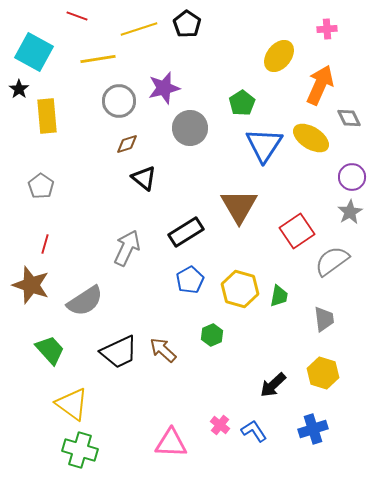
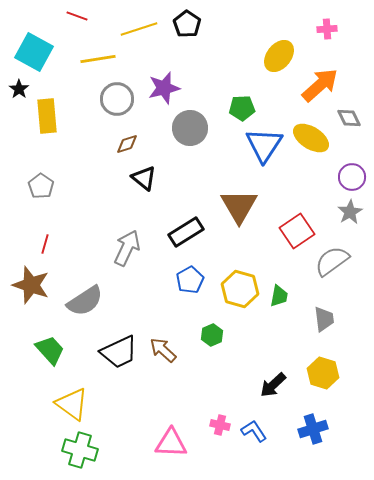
orange arrow at (320, 85): rotated 24 degrees clockwise
gray circle at (119, 101): moved 2 px left, 2 px up
green pentagon at (242, 103): moved 5 px down; rotated 30 degrees clockwise
pink cross at (220, 425): rotated 24 degrees counterclockwise
